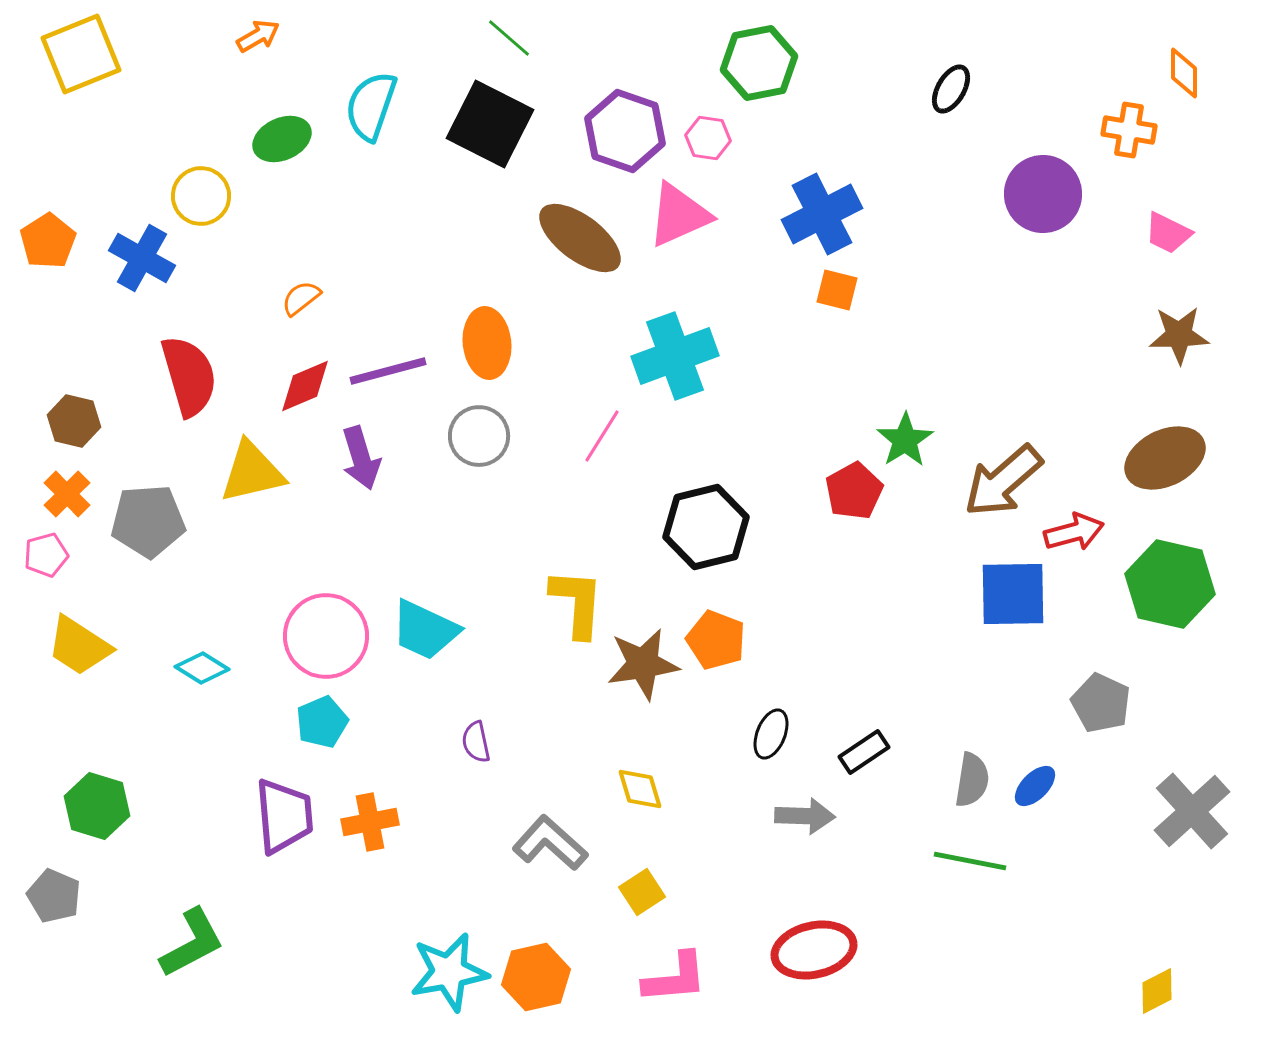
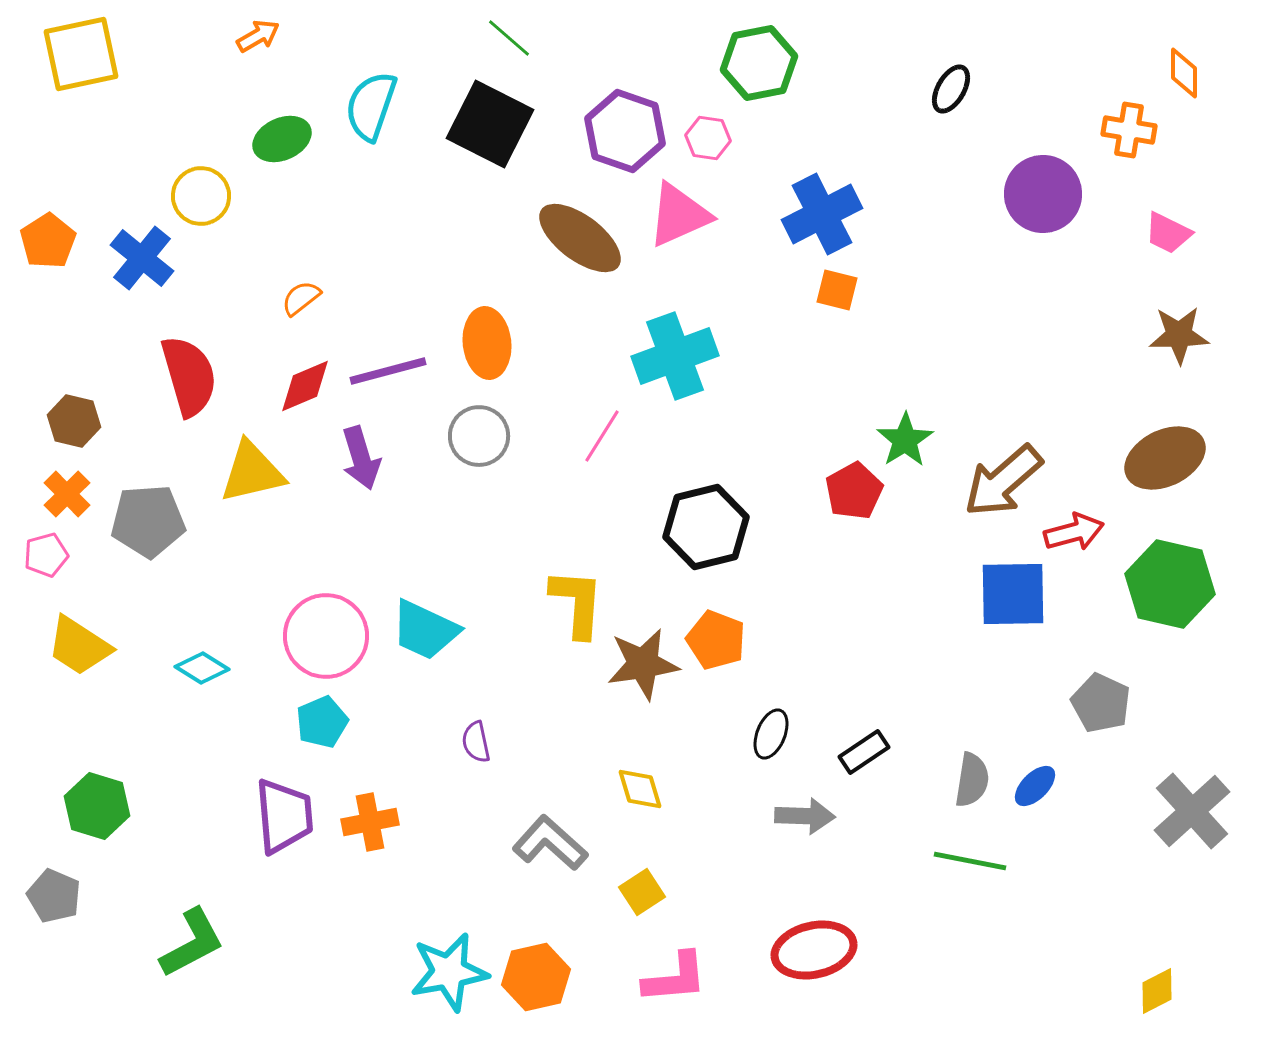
yellow square at (81, 54): rotated 10 degrees clockwise
blue cross at (142, 258): rotated 10 degrees clockwise
